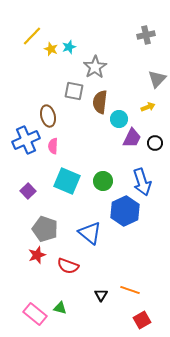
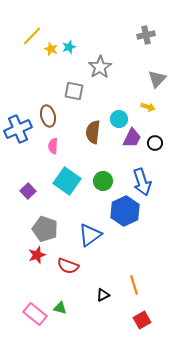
gray star: moved 5 px right
brown semicircle: moved 7 px left, 30 px down
yellow arrow: rotated 40 degrees clockwise
blue cross: moved 8 px left, 11 px up
cyan square: rotated 12 degrees clockwise
blue triangle: moved 2 px down; rotated 45 degrees clockwise
orange line: moved 4 px right, 5 px up; rotated 54 degrees clockwise
black triangle: moved 2 px right; rotated 32 degrees clockwise
